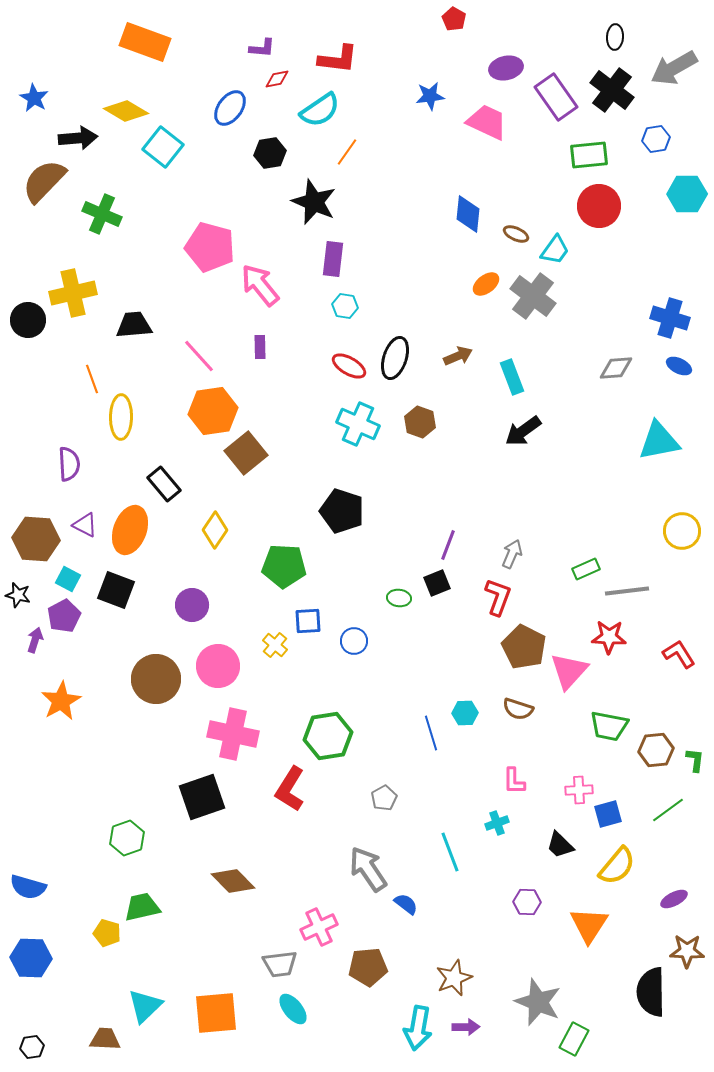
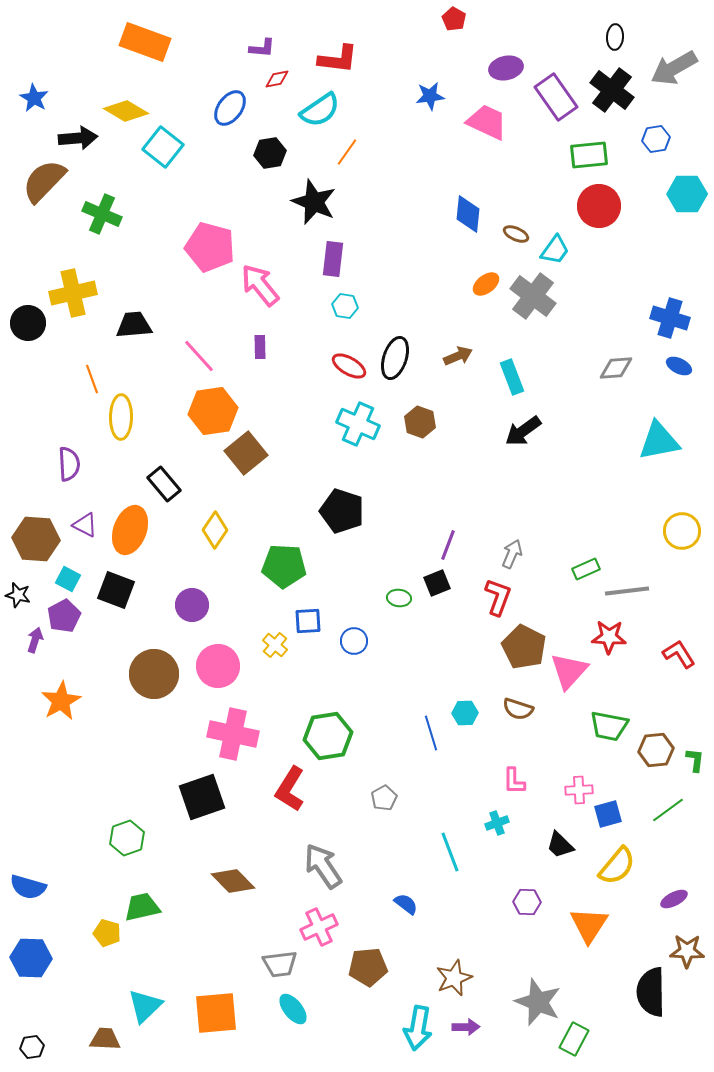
black circle at (28, 320): moved 3 px down
brown circle at (156, 679): moved 2 px left, 5 px up
gray arrow at (368, 869): moved 45 px left, 3 px up
